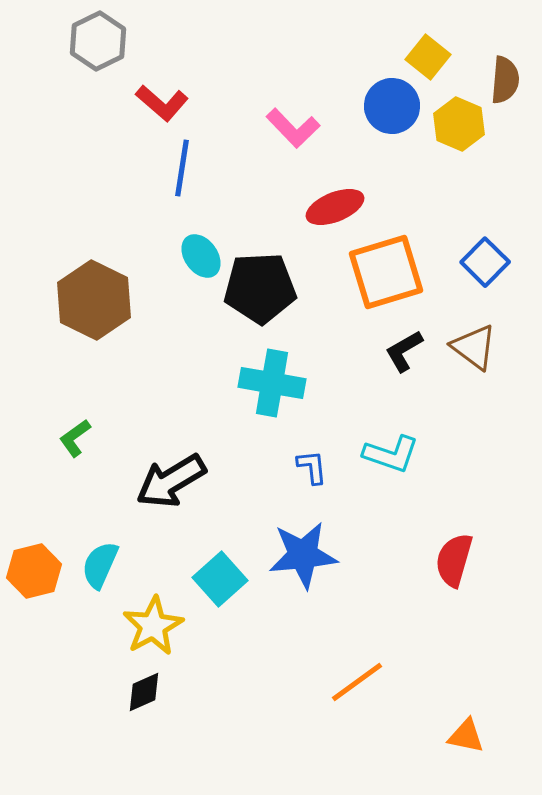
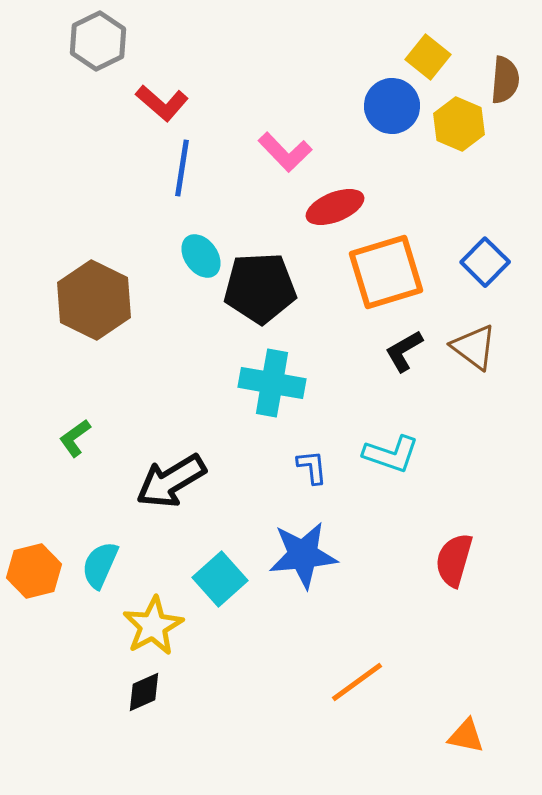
pink L-shape: moved 8 px left, 24 px down
